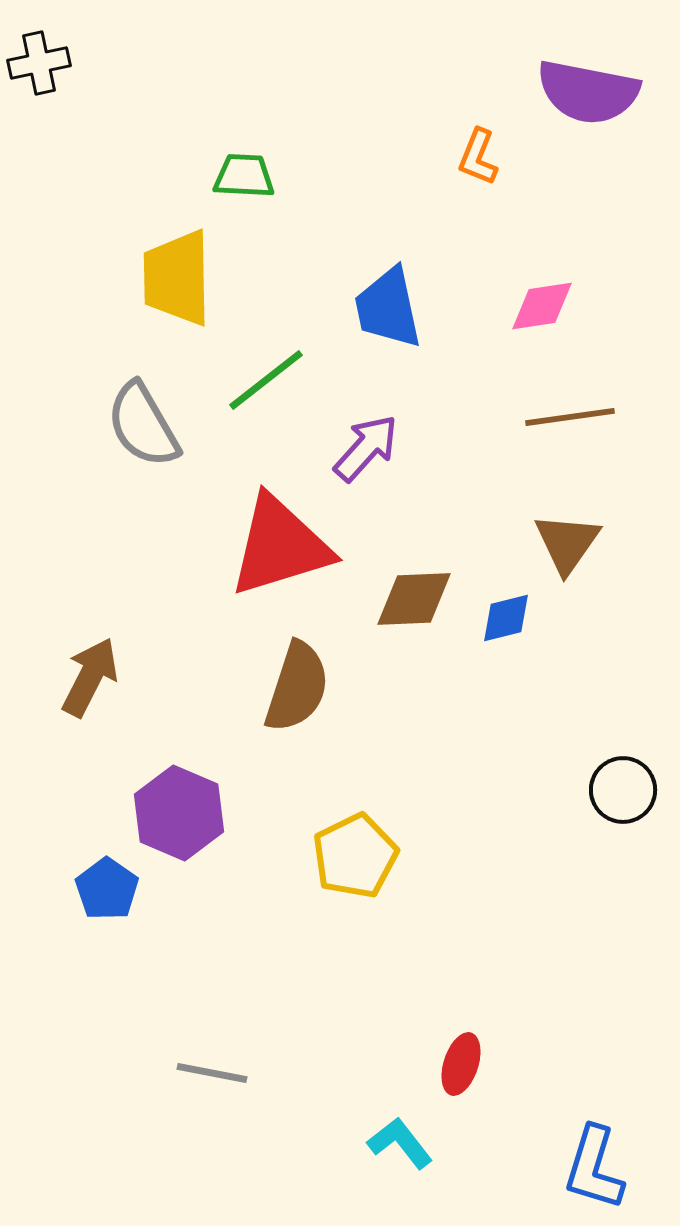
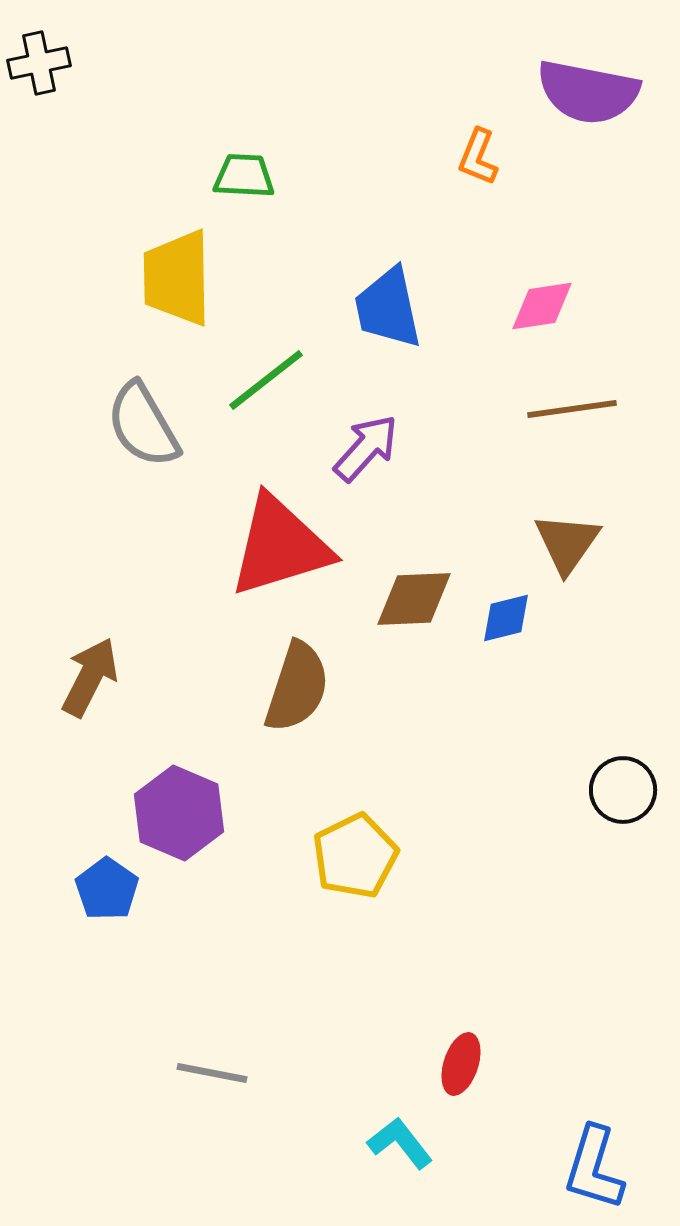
brown line: moved 2 px right, 8 px up
